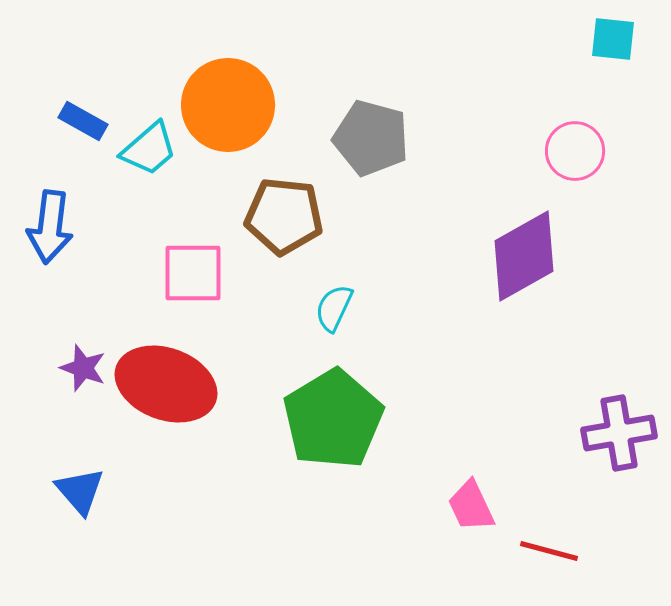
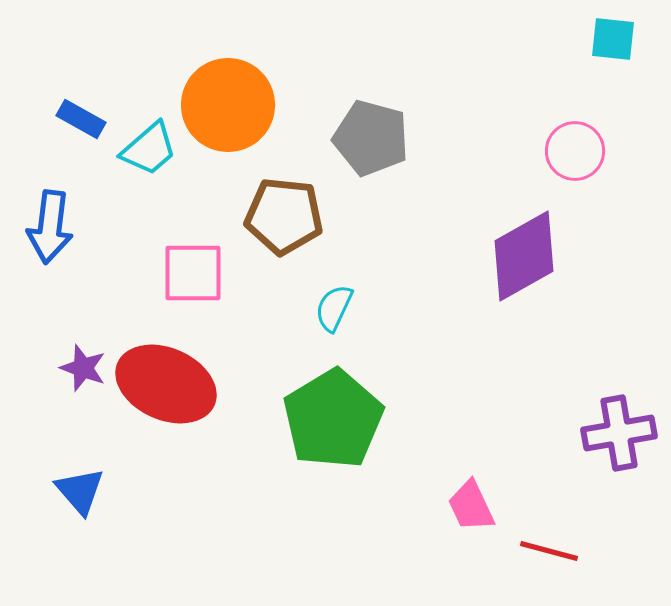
blue rectangle: moved 2 px left, 2 px up
red ellipse: rotated 4 degrees clockwise
